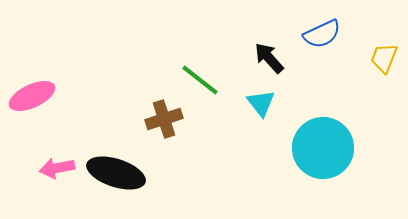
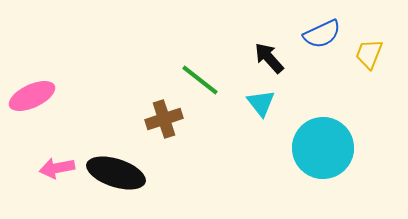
yellow trapezoid: moved 15 px left, 4 px up
